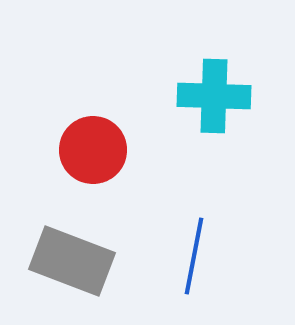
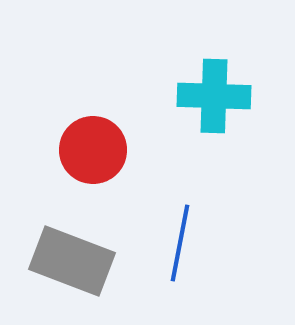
blue line: moved 14 px left, 13 px up
